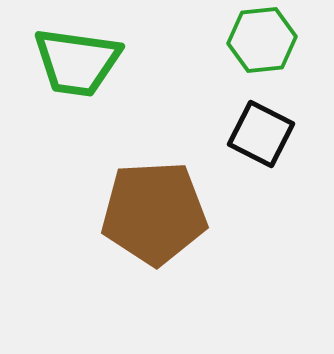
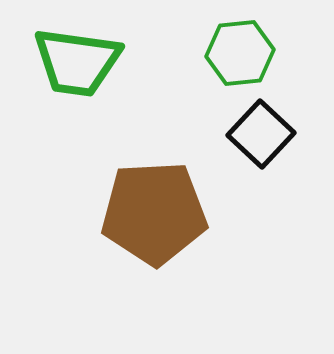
green hexagon: moved 22 px left, 13 px down
black square: rotated 16 degrees clockwise
